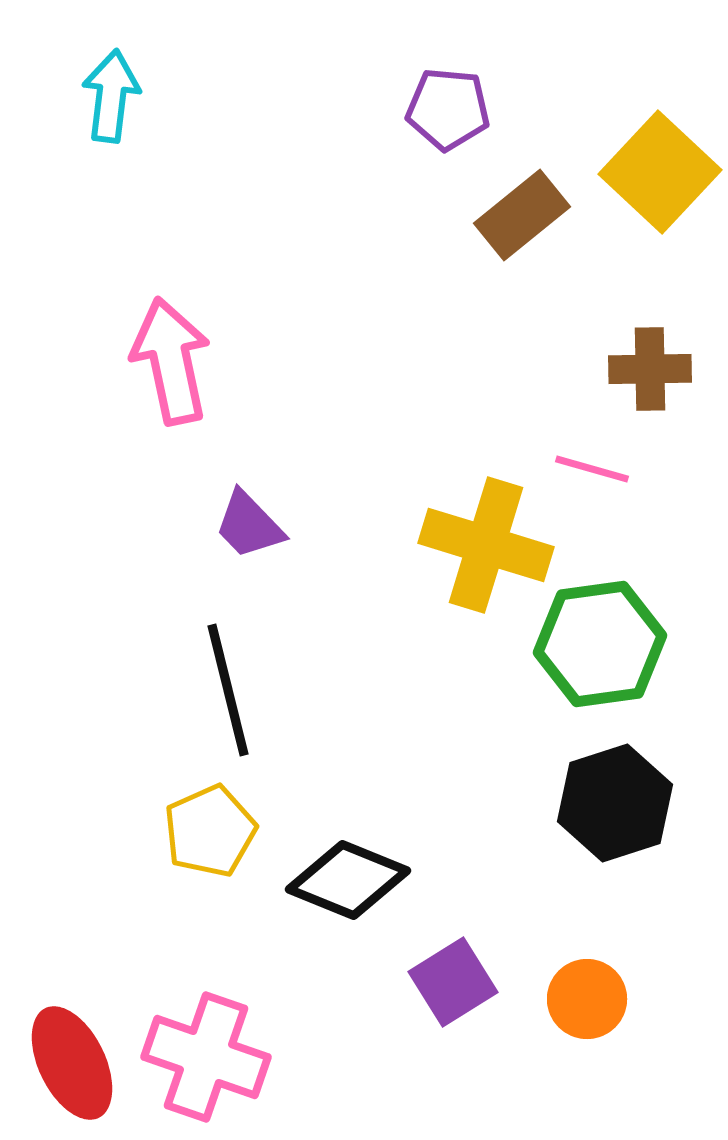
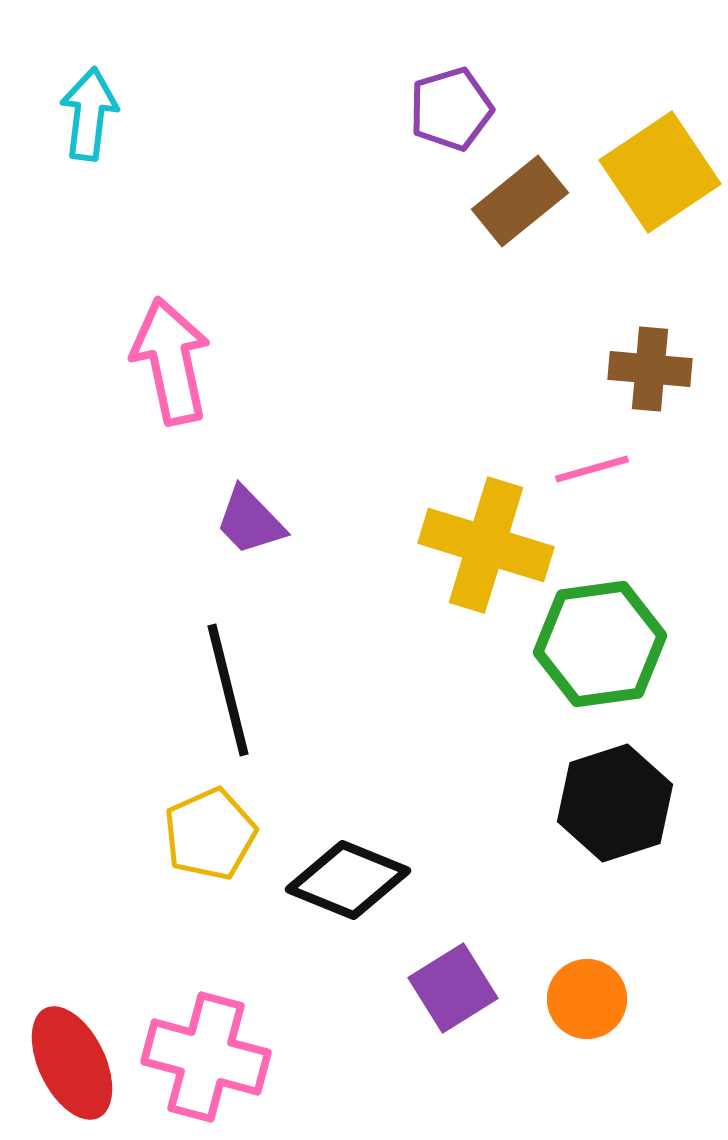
cyan arrow: moved 22 px left, 18 px down
purple pentagon: moved 3 px right; rotated 22 degrees counterclockwise
yellow square: rotated 13 degrees clockwise
brown rectangle: moved 2 px left, 14 px up
brown cross: rotated 6 degrees clockwise
pink line: rotated 32 degrees counterclockwise
purple trapezoid: moved 1 px right, 4 px up
yellow pentagon: moved 3 px down
purple square: moved 6 px down
pink cross: rotated 4 degrees counterclockwise
